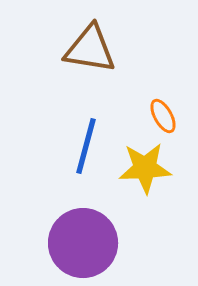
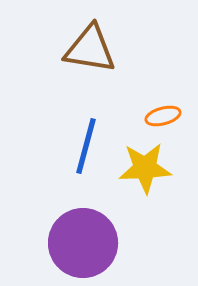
orange ellipse: rotated 76 degrees counterclockwise
